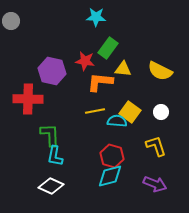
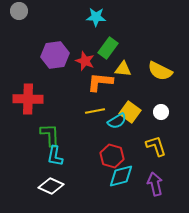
gray circle: moved 8 px right, 10 px up
red star: rotated 12 degrees clockwise
purple hexagon: moved 3 px right, 16 px up; rotated 20 degrees counterclockwise
cyan semicircle: rotated 144 degrees clockwise
cyan diamond: moved 11 px right
purple arrow: rotated 125 degrees counterclockwise
